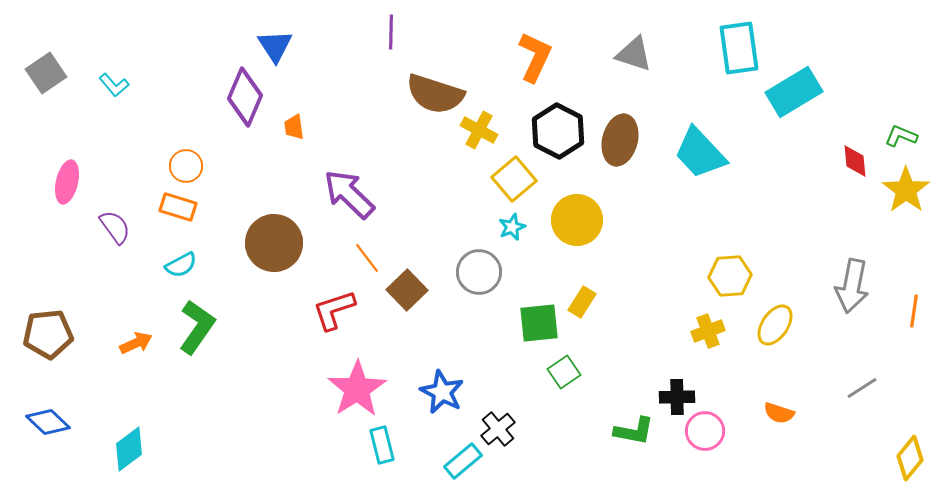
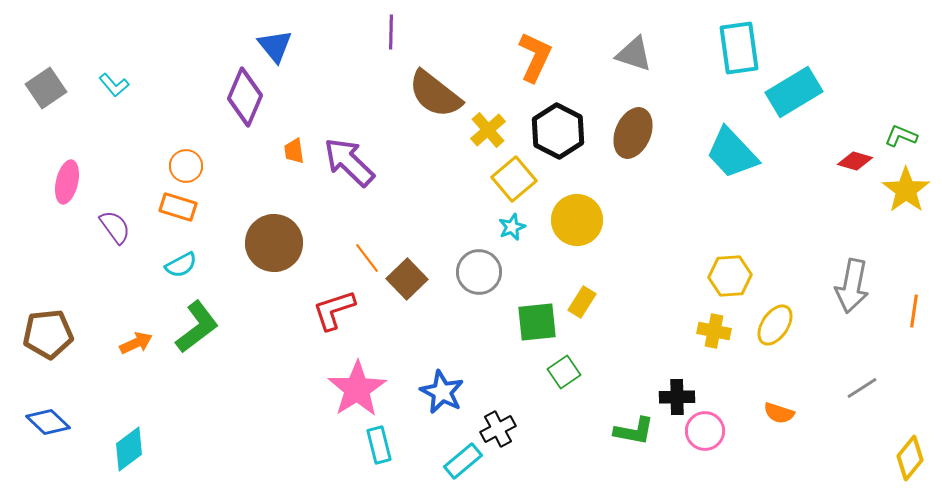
blue triangle at (275, 46): rotated 6 degrees counterclockwise
gray square at (46, 73): moved 15 px down
brown semicircle at (435, 94): rotated 20 degrees clockwise
orange trapezoid at (294, 127): moved 24 px down
yellow cross at (479, 130): moved 9 px right; rotated 21 degrees clockwise
brown ellipse at (620, 140): moved 13 px right, 7 px up; rotated 9 degrees clockwise
cyan trapezoid at (700, 153): moved 32 px right
red diamond at (855, 161): rotated 68 degrees counterclockwise
purple arrow at (349, 194): moved 32 px up
brown square at (407, 290): moved 11 px up
green square at (539, 323): moved 2 px left, 1 px up
green L-shape at (197, 327): rotated 18 degrees clockwise
yellow cross at (708, 331): moved 6 px right; rotated 32 degrees clockwise
black cross at (498, 429): rotated 12 degrees clockwise
cyan rectangle at (382, 445): moved 3 px left
